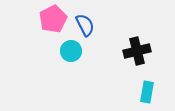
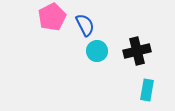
pink pentagon: moved 1 px left, 2 px up
cyan circle: moved 26 px right
cyan rectangle: moved 2 px up
